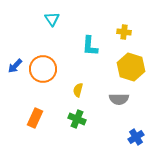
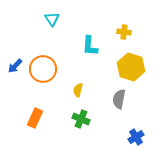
gray semicircle: rotated 102 degrees clockwise
green cross: moved 4 px right
